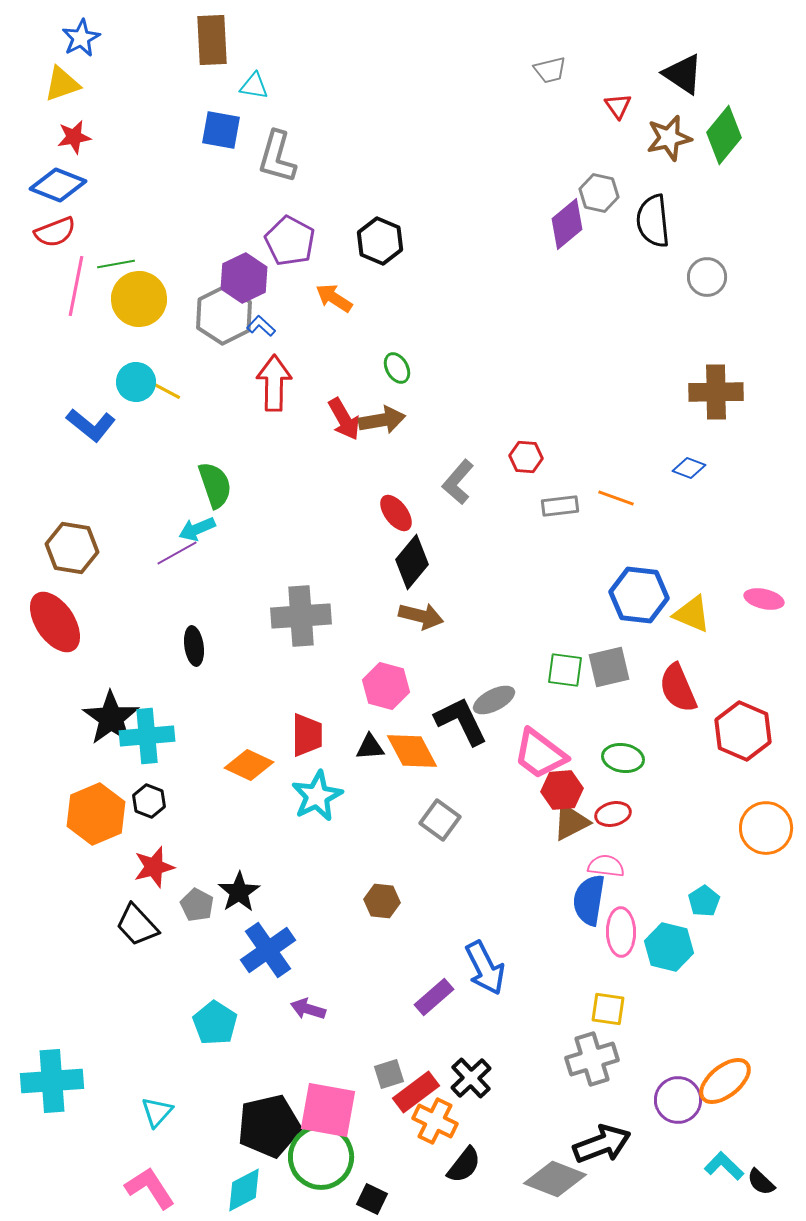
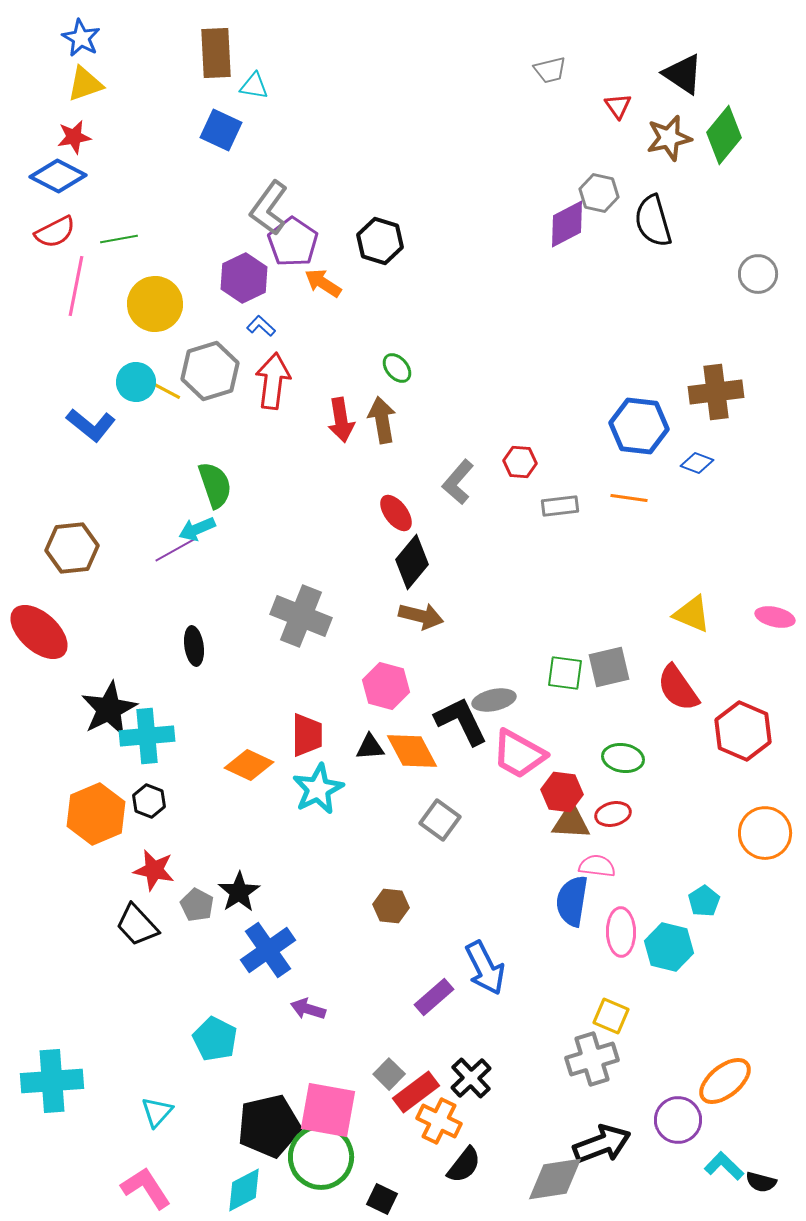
blue star at (81, 38): rotated 15 degrees counterclockwise
brown rectangle at (212, 40): moved 4 px right, 13 px down
yellow triangle at (62, 84): moved 23 px right
blue square at (221, 130): rotated 15 degrees clockwise
gray L-shape at (277, 157): moved 8 px left, 51 px down; rotated 20 degrees clockwise
blue diamond at (58, 185): moved 9 px up; rotated 6 degrees clockwise
black semicircle at (653, 221): rotated 10 degrees counterclockwise
purple diamond at (567, 224): rotated 12 degrees clockwise
red semicircle at (55, 232): rotated 6 degrees counterclockwise
purple pentagon at (290, 241): moved 3 px right, 1 px down; rotated 6 degrees clockwise
black hexagon at (380, 241): rotated 6 degrees counterclockwise
green line at (116, 264): moved 3 px right, 25 px up
gray circle at (707, 277): moved 51 px right, 3 px up
orange arrow at (334, 298): moved 11 px left, 15 px up
yellow circle at (139, 299): moved 16 px right, 5 px down
gray hexagon at (224, 315): moved 14 px left, 56 px down; rotated 10 degrees clockwise
green ellipse at (397, 368): rotated 12 degrees counterclockwise
red arrow at (274, 383): moved 1 px left, 2 px up; rotated 6 degrees clockwise
brown cross at (716, 392): rotated 6 degrees counterclockwise
red arrow at (344, 419): moved 3 px left, 1 px down; rotated 21 degrees clockwise
brown arrow at (382, 420): rotated 90 degrees counterclockwise
red hexagon at (526, 457): moved 6 px left, 5 px down
blue diamond at (689, 468): moved 8 px right, 5 px up
orange line at (616, 498): moved 13 px right; rotated 12 degrees counterclockwise
brown hexagon at (72, 548): rotated 15 degrees counterclockwise
purple line at (177, 553): moved 2 px left, 3 px up
blue hexagon at (639, 595): moved 169 px up
pink ellipse at (764, 599): moved 11 px right, 18 px down
gray cross at (301, 616): rotated 26 degrees clockwise
red ellipse at (55, 622): moved 16 px left, 10 px down; rotated 14 degrees counterclockwise
green square at (565, 670): moved 3 px down
red semicircle at (678, 688): rotated 12 degrees counterclockwise
gray ellipse at (494, 700): rotated 15 degrees clockwise
black star at (111, 718): moved 2 px left, 9 px up; rotated 10 degrees clockwise
pink trapezoid at (540, 754): moved 21 px left; rotated 8 degrees counterclockwise
red hexagon at (562, 790): moved 2 px down; rotated 12 degrees clockwise
cyan star at (317, 796): moved 1 px right, 7 px up
brown triangle at (571, 822): rotated 30 degrees clockwise
orange circle at (766, 828): moved 1 px left, 5 px down
pink semicircle at (606, 866): moved 9 px left
red star at (154, 867): moved 3 px down; rotated 27 degrees clockwise
blue semicircle at (589, 900): moved 17 px left, 1 px down
brown hexagon at (382, 901): moved 9 px right, 5 px down
yellow square at (608, 1009): moved 3 px right, 7 px down; rotated 15 degrees clockwise
cyan pentagon at (215, 1023): moved 16 px down; rotated 6 degrees counterclockwise
gray square at (389, 1074): rotated 28 degrees counterclockwise
purple circle at (678, 1100): moved 20 px down
orange cross at (435, 1121): moved 4 px right
gray diamond at (555, 1179): rotated 30 degrees counterclockwise
black semicircle at (761, 1182): rotated 28 degrees counterclockwise
pink L-shape at (150, 1188): moved 4 px left
black square at (372, 1199): moved 10 px right
